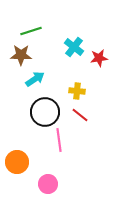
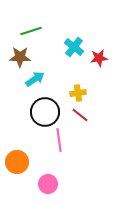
brown star: moved 1 px left, 2 px down
yellow cross: moved 1 px right, 2 px down; rotated 14 degrees counterclockwise
